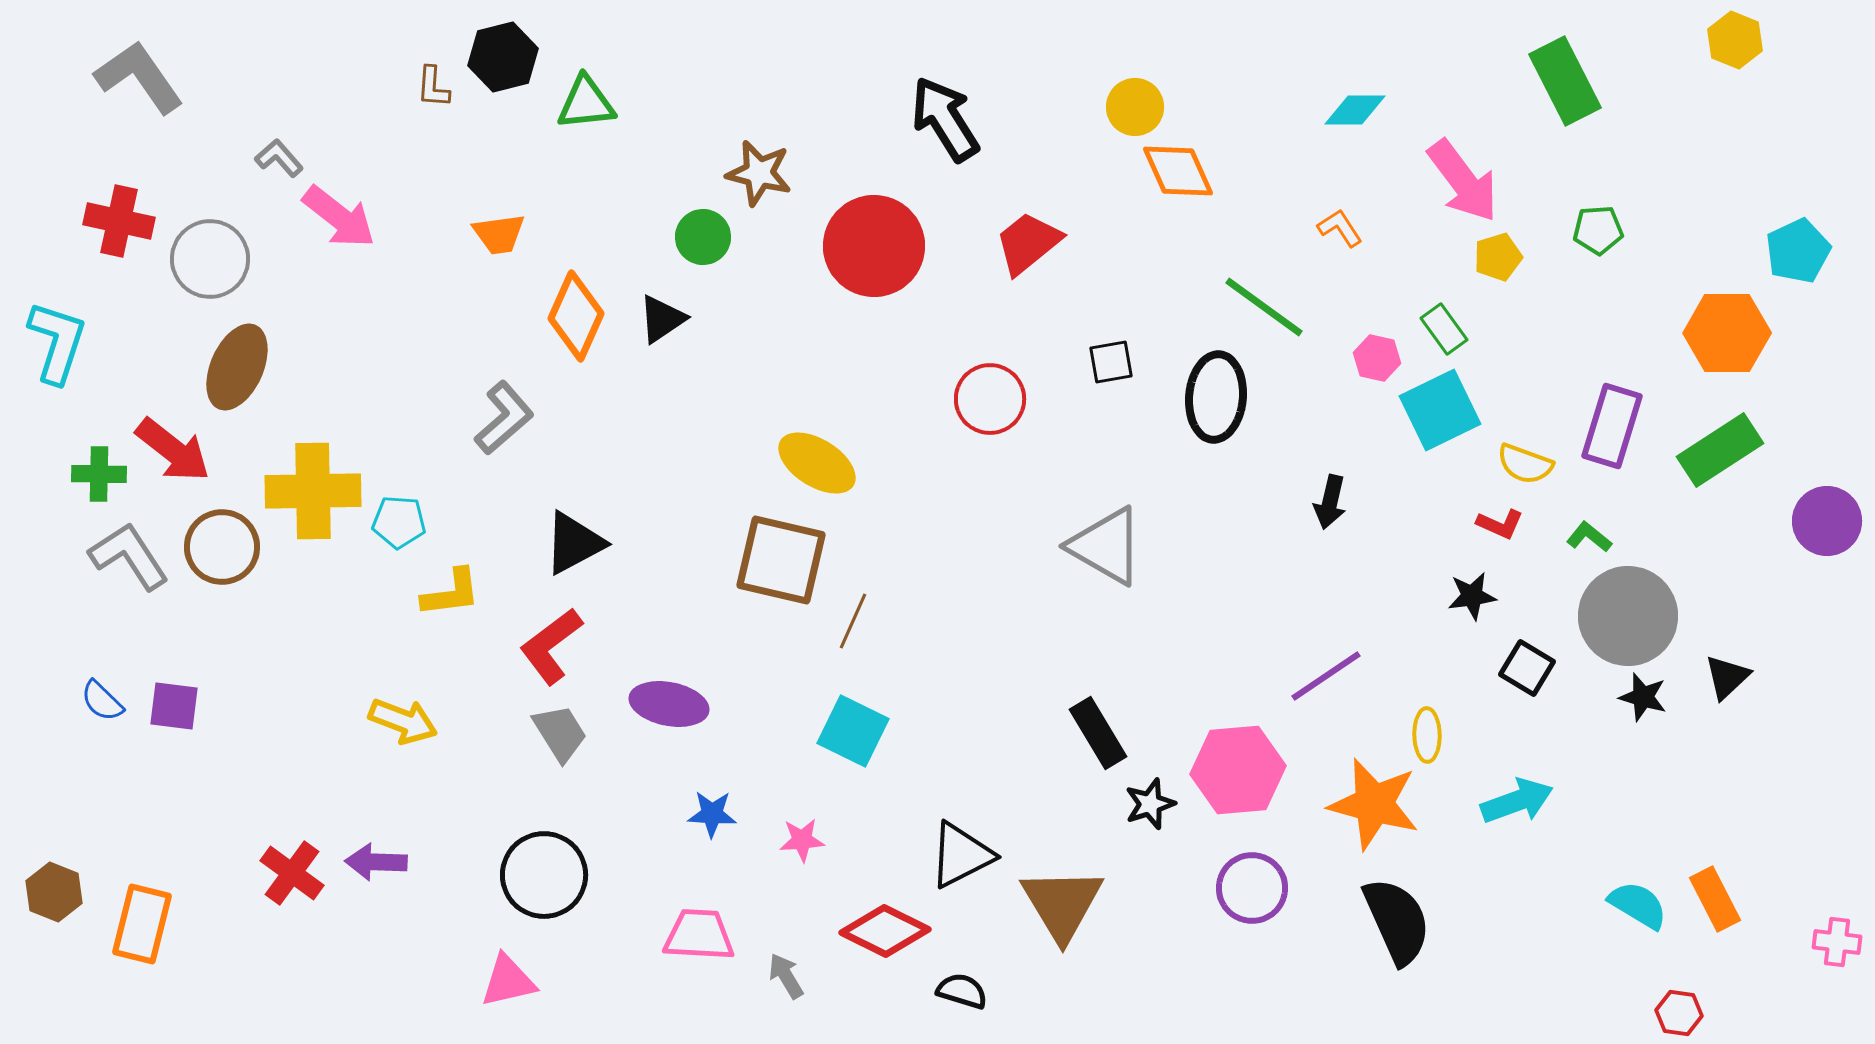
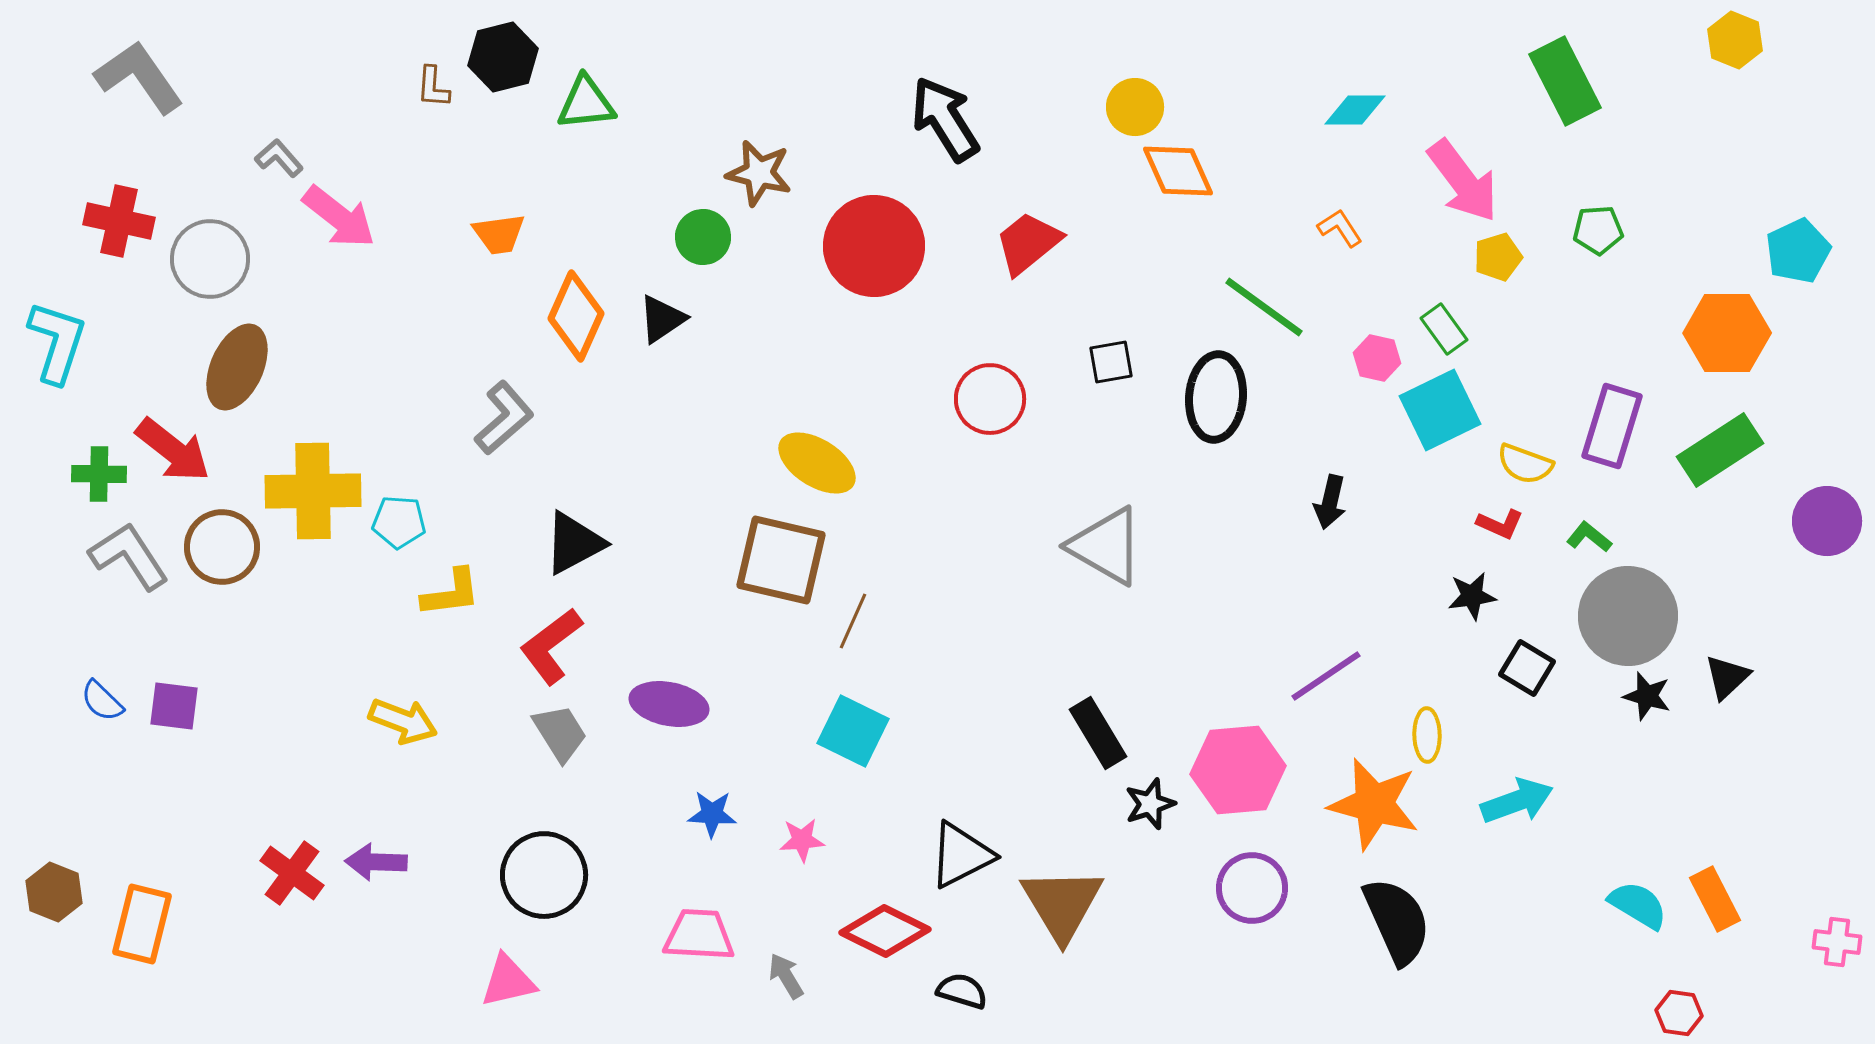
black star at (1643, 697): moved 4 px right, 1 px up
